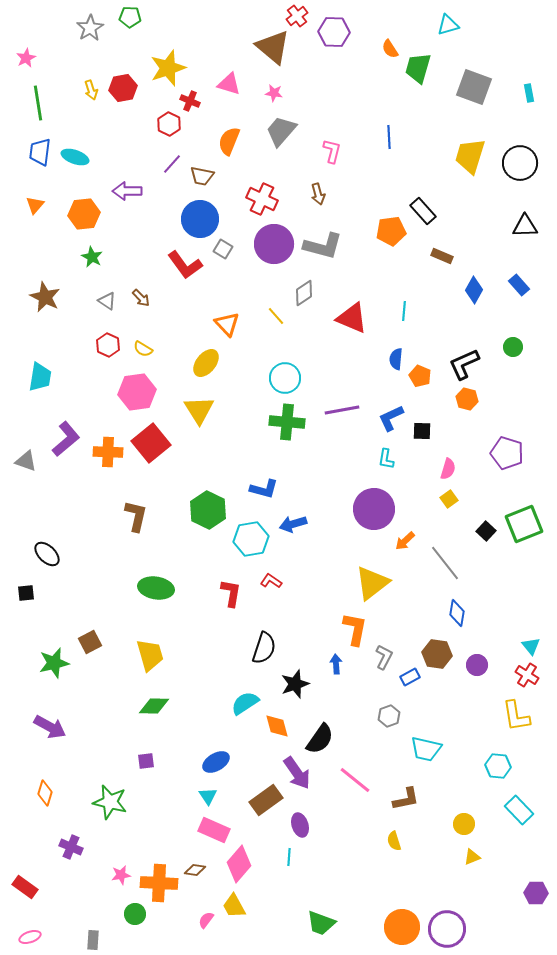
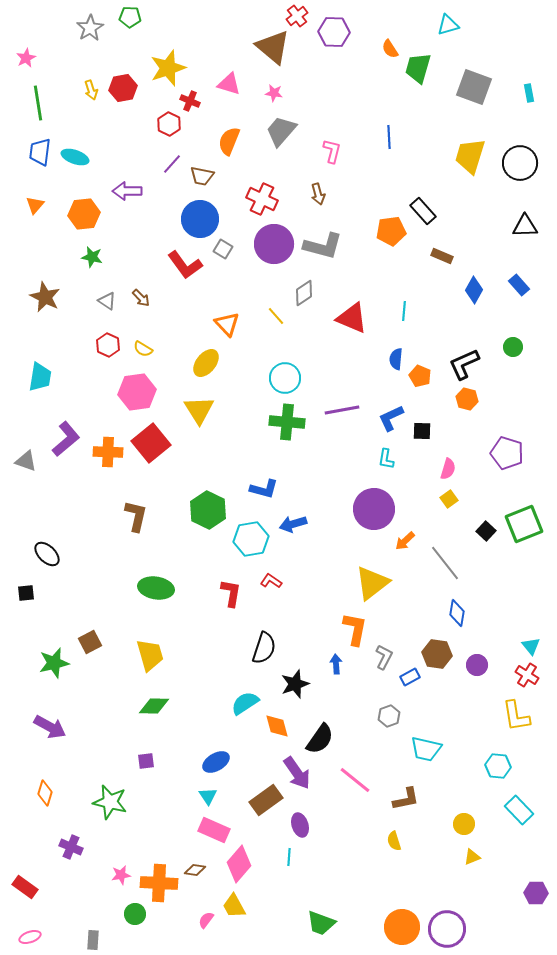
green star at (92, 257): rotated 15 degrees counterclockwise
